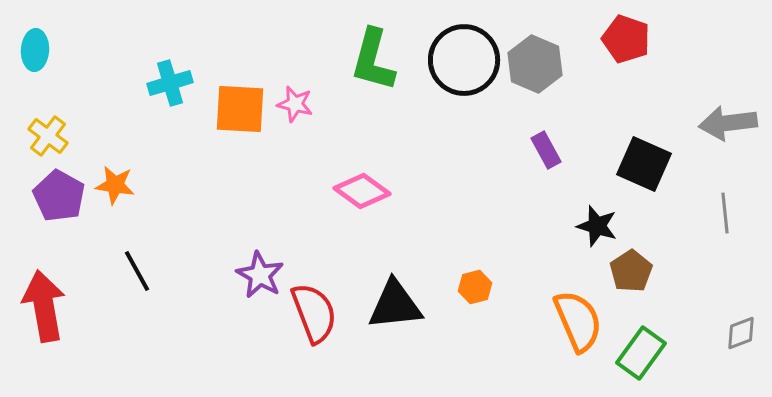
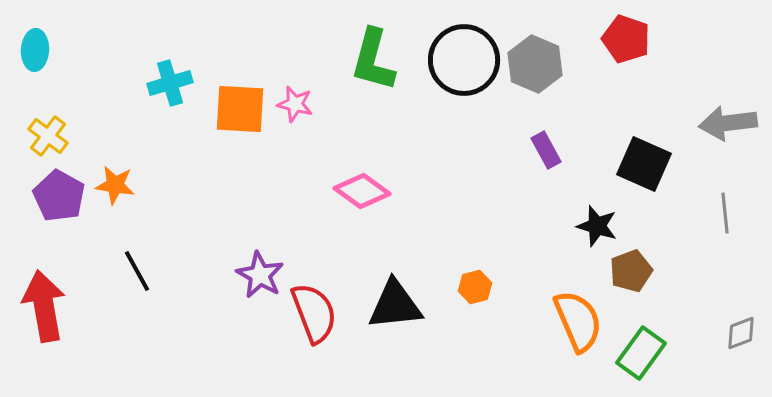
brown pentagon: rotated 12 degrees clockwise
